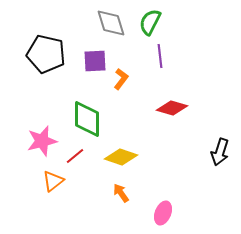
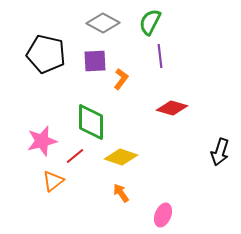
gray diamond: moved 8 px left; rotated 44 degrees counterclockwise
green diamond: moved 4 px right, 3 px down
pink ellipse: moved 2 px down
